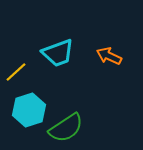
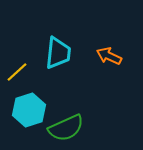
cyan trapezoid: rotated 64 degrees counterclockwise
yellow line: moved 1 px right
green semicircle: rotated 9 degrees clockwise
